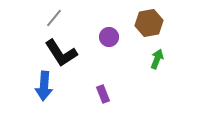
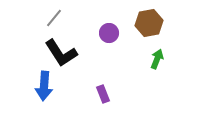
purple circle: moved 4 px up
